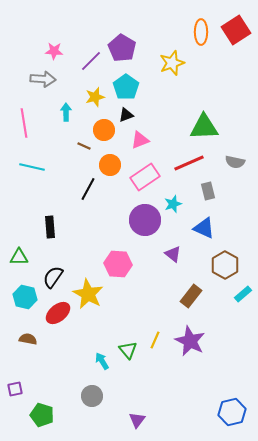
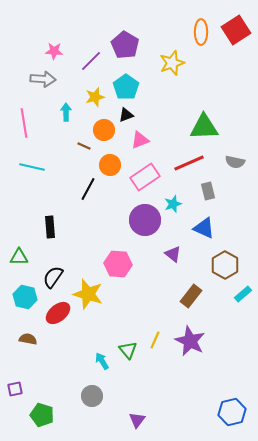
purple pentagon at (122, 48): moved 3 px right, 3 px up
yellow star at (88, 294): rotated 12 degrees counterclockwise
